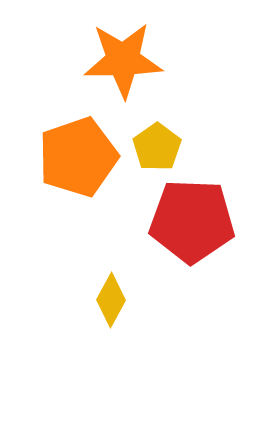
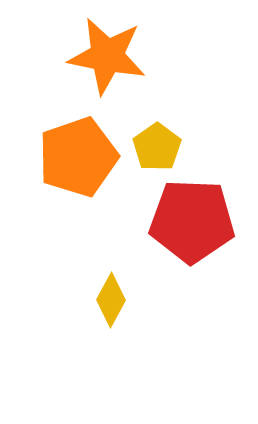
orange star: moved 16 px left, 4 px up; rotated 12 degrees clockwise
